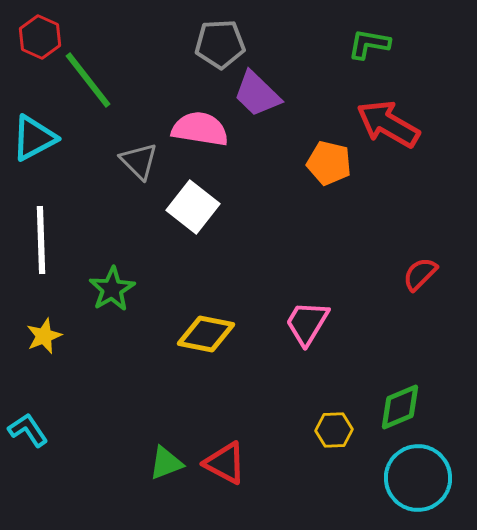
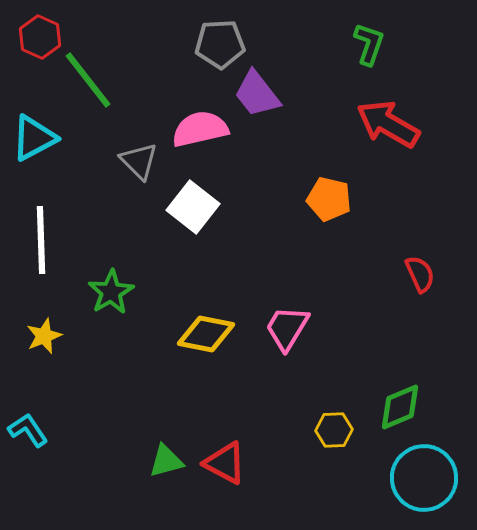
green L-shape: rotated 99 degrees clockwise
purple trapezoid: rotated 8 degrees clockwise
pink semicircle: rotated 22 degrees counterclockwise
orange pentagon: moved 36 px down
red semicircle: rotated 111 degrees clockwise
green star: moved 1 px left, 3 px down
pink trapezoid: moved 20 px left, 5 px down
green triangle: moved 2 px up; rotated 6 degrees clockwise
cyan circle: moved 6 px right
